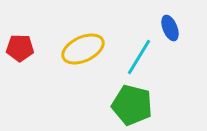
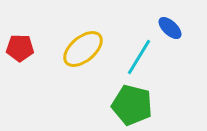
blue ellipse: rotated 25 degrees counterclockwise
yellow ellipse: rotated 15 degrees counterclockwise
